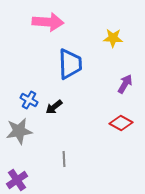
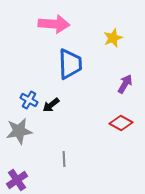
pink arrow: moved 6 px right, 2 px down
yellow star: rotated 24 degrees counterclockwise
black arrow: moved 3 px left, 2 px up
